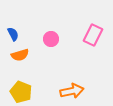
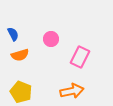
pink rectangle: moved 13 px left, 22 px down
